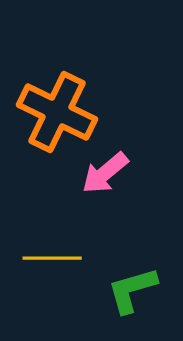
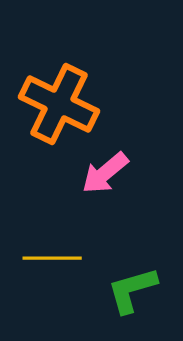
orange cross: moved 2 px right, 8 px up
